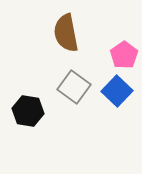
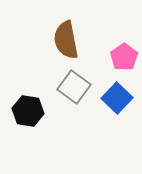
brown semicircle: moved 7 px down
pink pentagon: moved 2 px down
blue square: moved 7 px down
